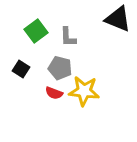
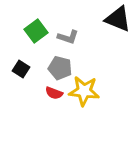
gray L-shape: rotated 70 degrees counterclockwise
